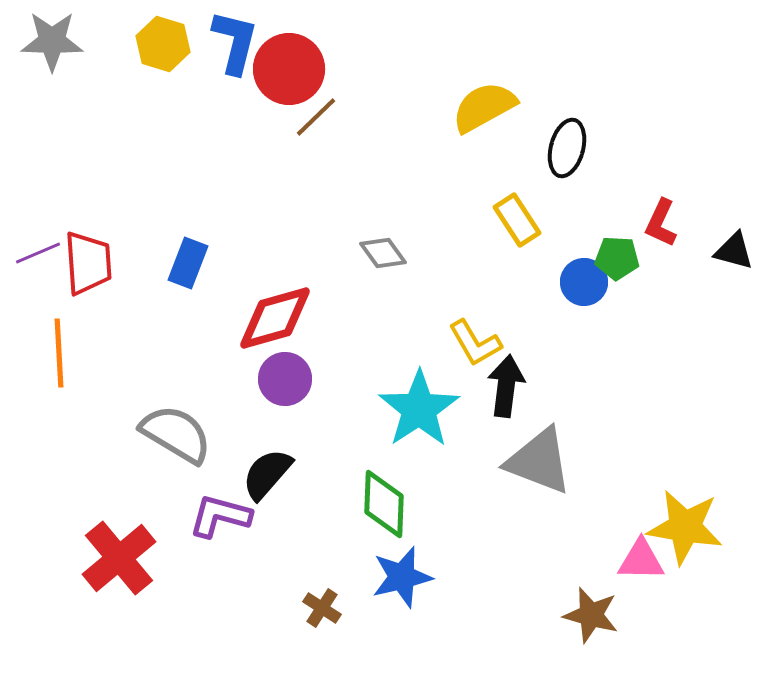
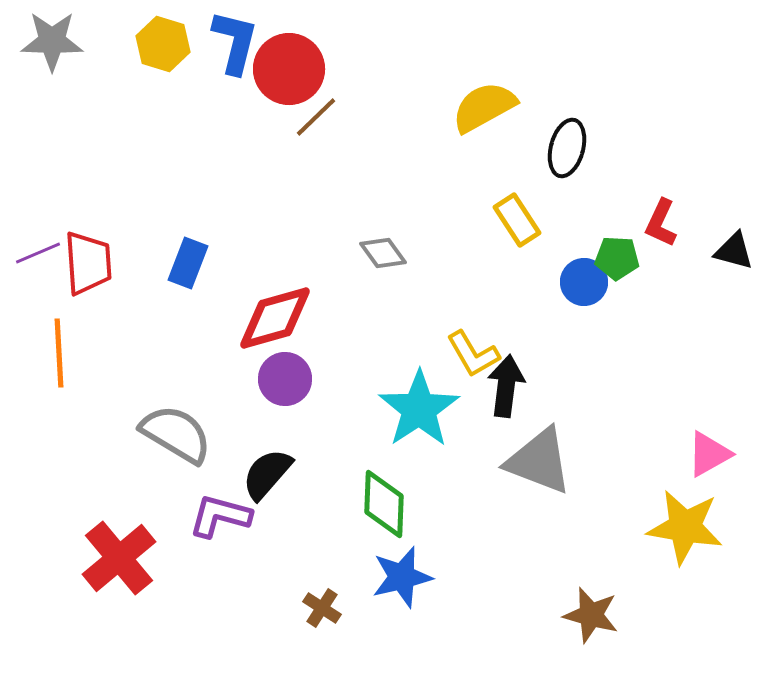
yellow L-shape: moved 2 px left, 11 px down
pink triangle: moved 68 px right, 106 px up; rotated 30 degrees counterclockwise
